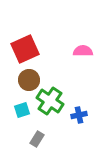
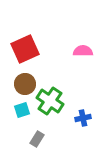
brown circle: moved 4 px left, 4 px down
blue cross: moved 4 px right, 3 px down
